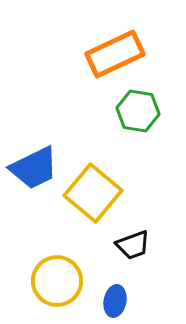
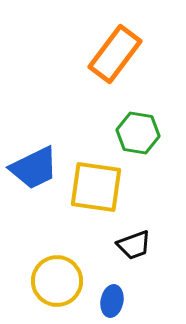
orange rectangle: rotated 28 degrees counterclockwise
green hexagon: moved 22 px down
yellow square: moved 3 px right, 6 px up; rotated 32 degrees counterclockwise
black trapezoid: moved 1 px right
blue ellipse: moved 3 px left
